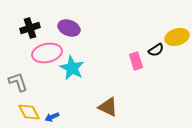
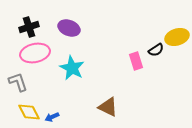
black cross: moved 1 px left, 1 px up
pink ellipse: moved 12 px left
